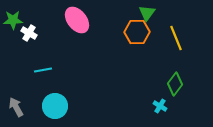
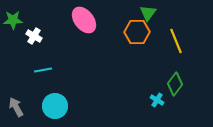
green triangle: moved 1 px right
pink ellipse: moved 7 px right
white cross: moved 5 px right, 3 px down
yellow line: moved 3 px down
cyan cross: moved 3 px left, 6 px up
